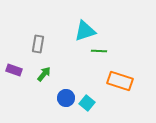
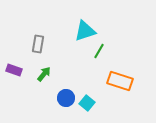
green line: rotated 63 degrees counterclockwise
